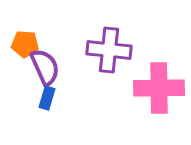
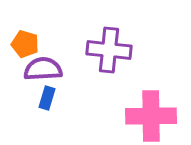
orange pentagon: rotated 12 degrees clockwise
purple semicircle: moved 2 px left, 2 px down; rotated 69 degrees counterclockwise
pink cross: moved 8 px left, 28 px down
